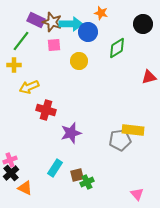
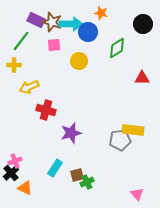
red triangle: moved 7 px left, 1 px down; rotated 14 degrees clockwise
pink cross: moved 5 px right, 1 px down
